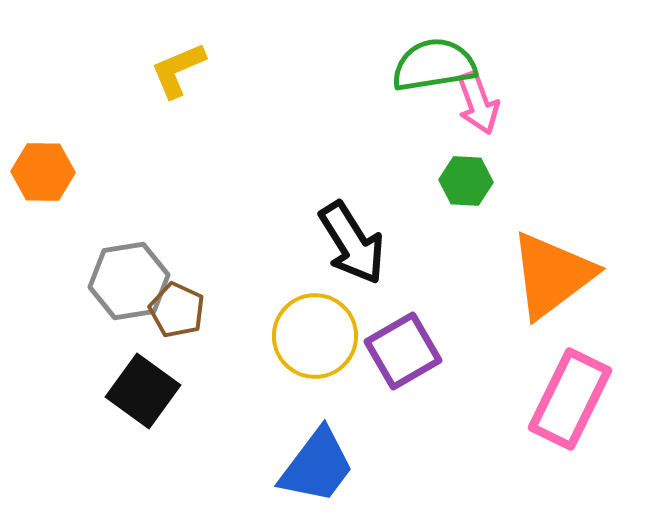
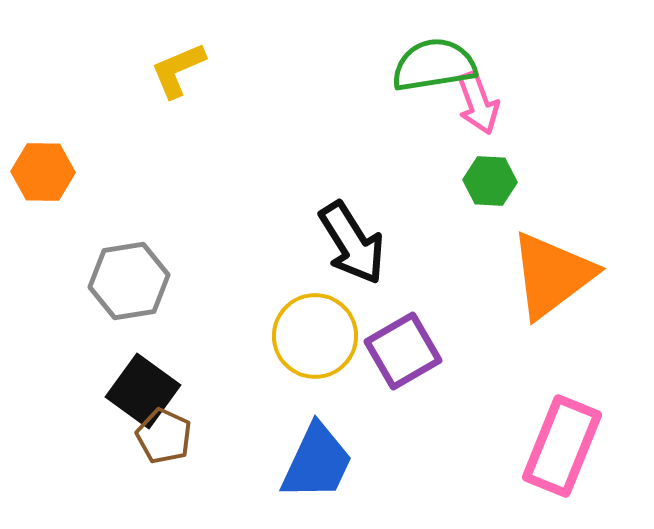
green hexagon: moved 24 px right
brown pentagon: moved 13 px left, 126 px down
pink rectangle: moved 8 px left, 47 px down; rotated 4 degrees counterclockwise
blue trapezoid: moved 4 px up; rotated 12 degrees counterclockwise
